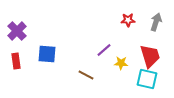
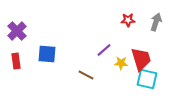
red trapezoid: moved 9 px left, 3 px down
